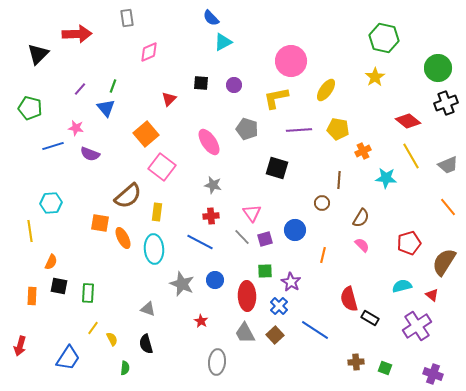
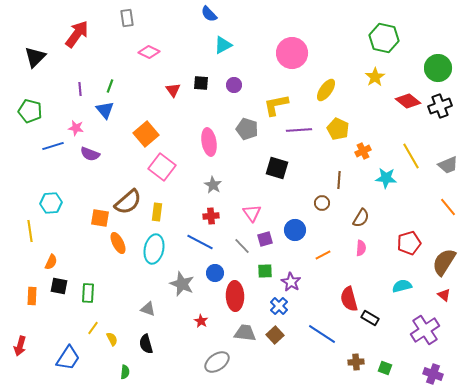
blue semicircle at (211, 18): moved 2 px left, 4 px up
red arrow at (77, 34): rotated 52 degrees counterclockwise
cyan triangle at (223, 42): moved 3 px down
pink diamond at (149, 52): rotated 50 degrees clockwise
black triangle at (38, 54): moved 3 px left, 3 px down
pink circle at (291, 61): moved 1 px right, 8 px up
green line at (113, 86): moved 3 px left
purple line at (80, 89): rotated 48 degrees counterclockwise
yellow L-shape at (276, 98): moved 7 px down
red triangle at (169, 99): moved 4 px right, 9 px up; rotated 21 degrees counterclockwise
black cross at (446, 103): moved 6 px left, 3 px down
green pentagon at (30, 108): moved 3 px down
blue triangle at (106, 108): moved 1 px left, 2 px down
red diamond at (408, 121): moved 20 px up
yellow pentagon at (338, 129): rotated 15 degrees clockwise
pink ellipse at (209, 142): rotated 24 degrees clockwise
gray star at (213, 185): rotated 18 degrees clockwise
brown semicircle at (128, 196): moved 6 px down
orange square at (100, 223): moved 5 px up
gray line at (242, 237): moved 9 px down
orange ellipse at (123, 238): moved 5 px left, 5 px down
pink semicircle at (362, 245): moved 1 px left, 3 px down; rotated 49 degrees clockwise
cyan ellipse at (154, 249): rotated 16 degrees clockwise
orange line at (323, 255): rotated 49 degrees clockwise
blue circle at (215, 280): moved 7 px up
red triangle at (432, 295): moved 12 px right
red ellipse at (247, 296): moved 12 px left
purple cross at (417, 326): moved 8 px right, 4 px down
blue line at (315, 330): moved 7 px right, 4 px down
gray trapezoid at (245, 333): rotated 125 degrees clockwise
gray ellipse at (217, 362): rotated 50 degrees clockwise
green semicircle at (125, 368): moved 4 px down
